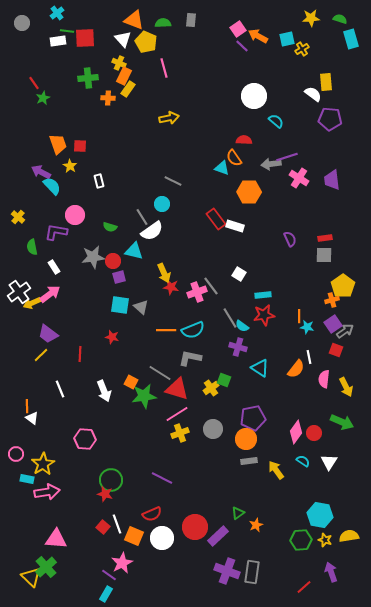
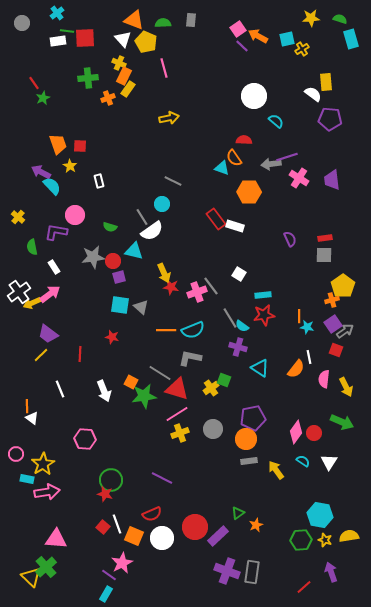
orange cross at (108, 98): rotated 24 degrees counterclockwise
